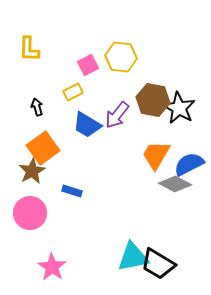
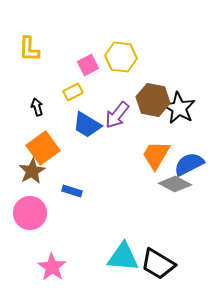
cyan triangle: moved 10 px left; rotated 16 degrees clockwise
